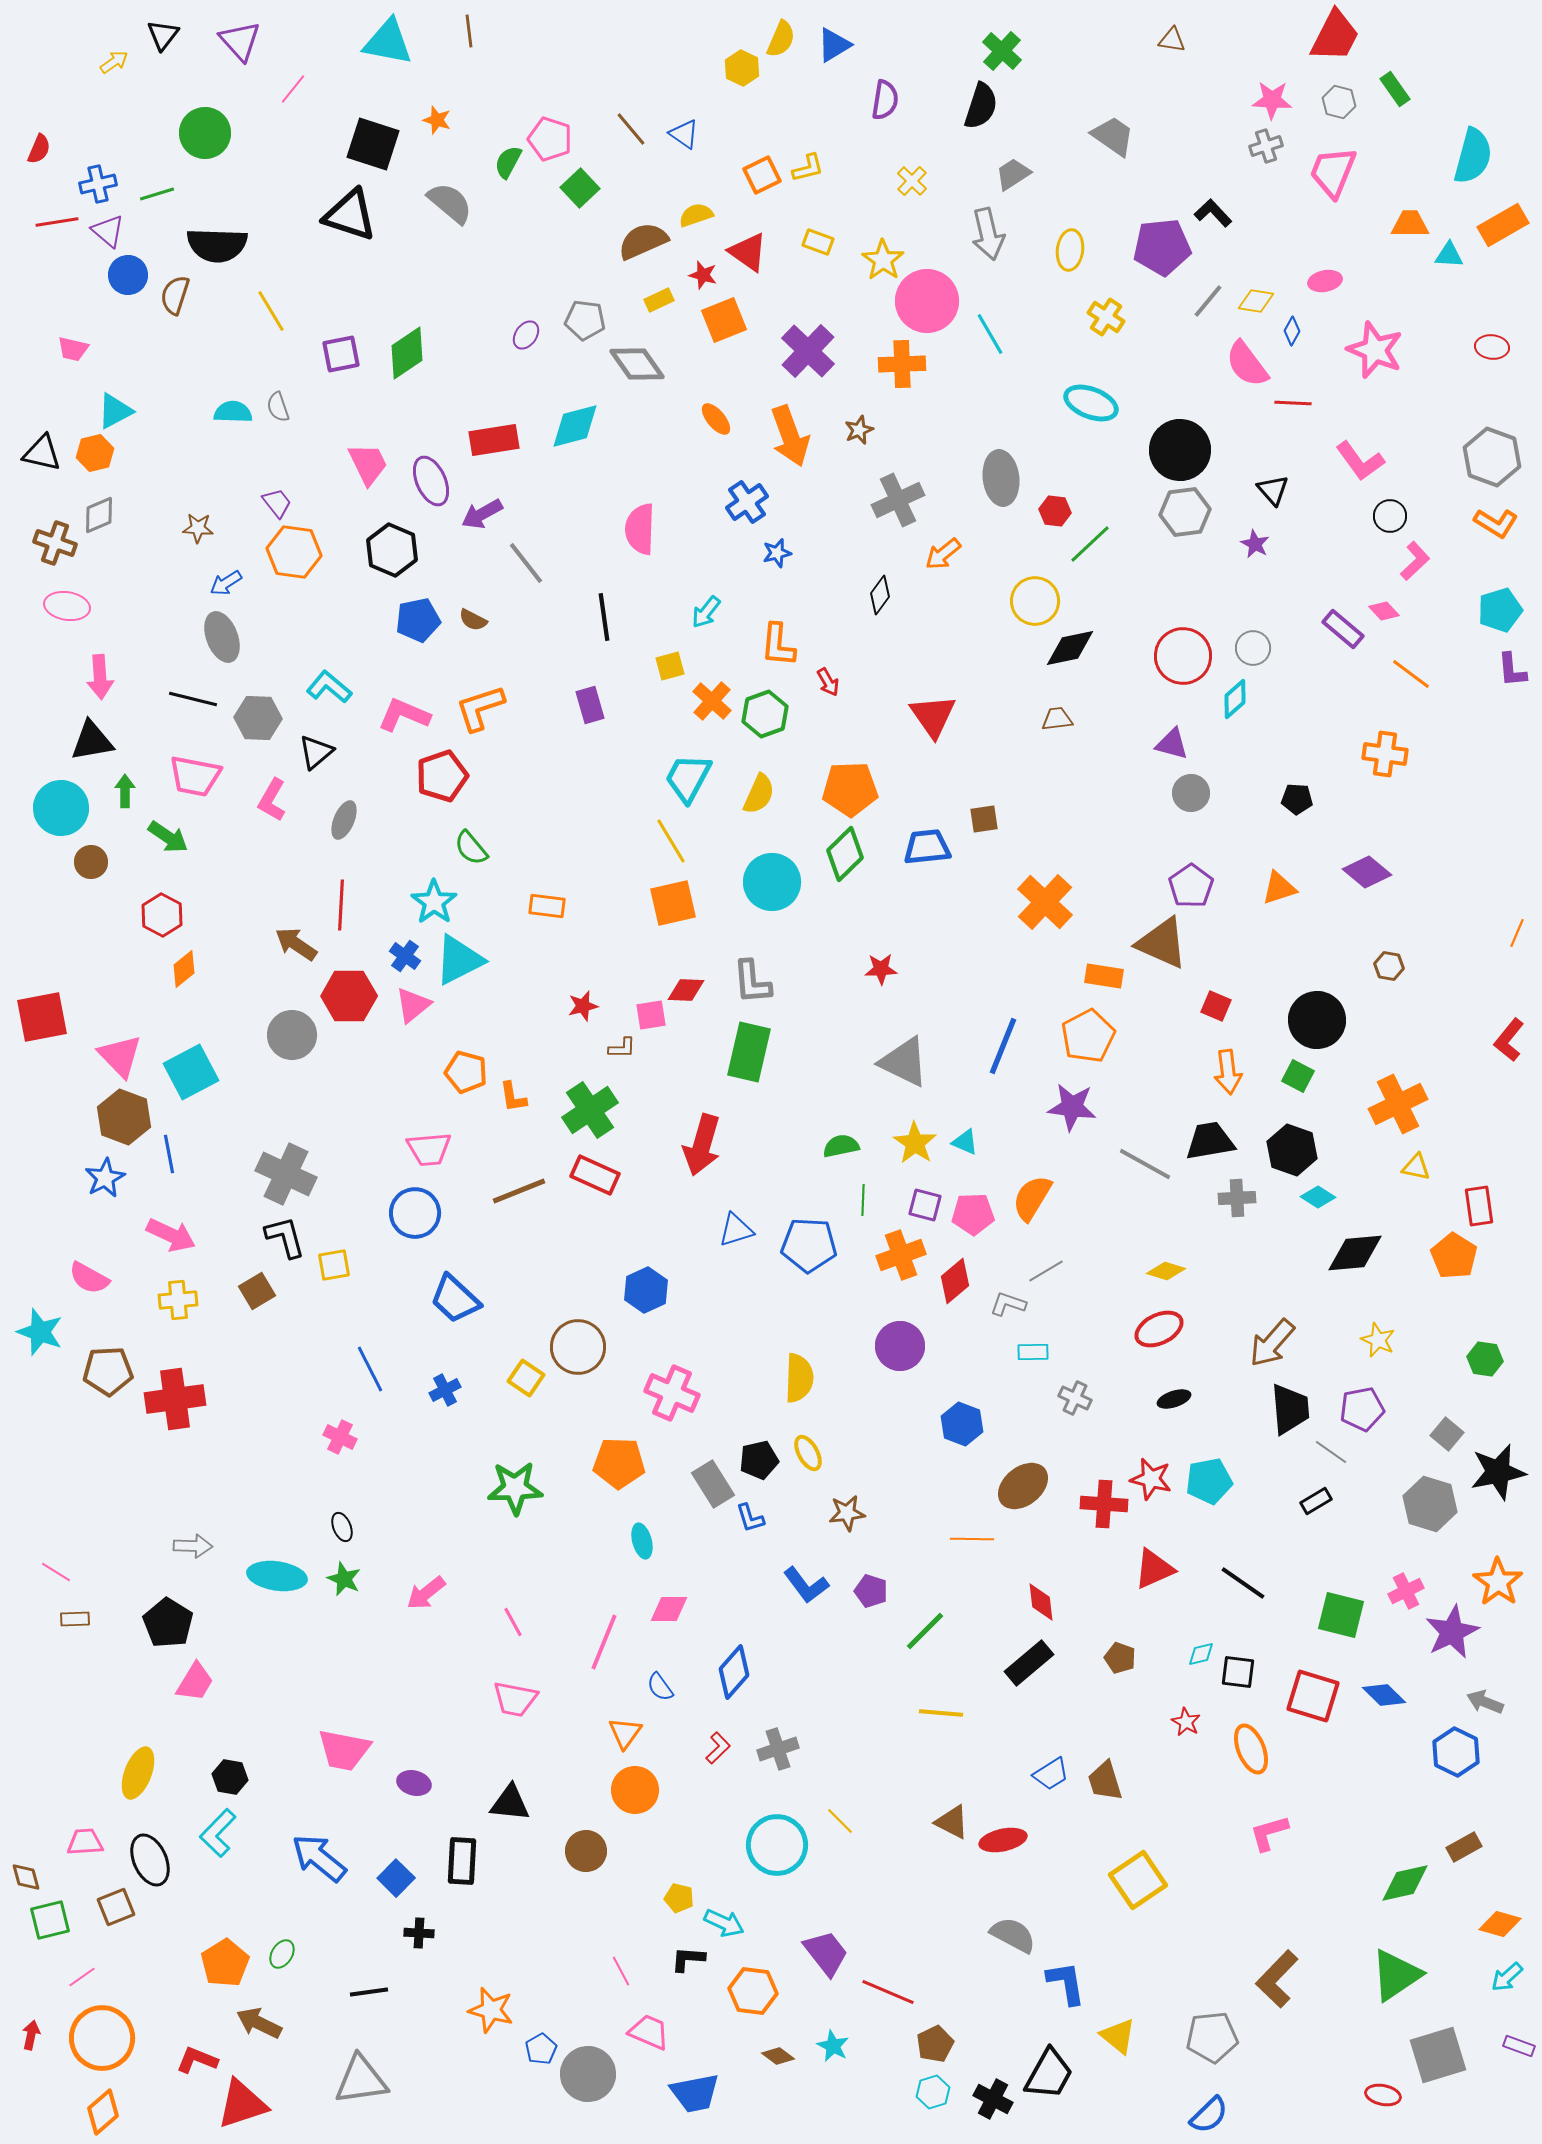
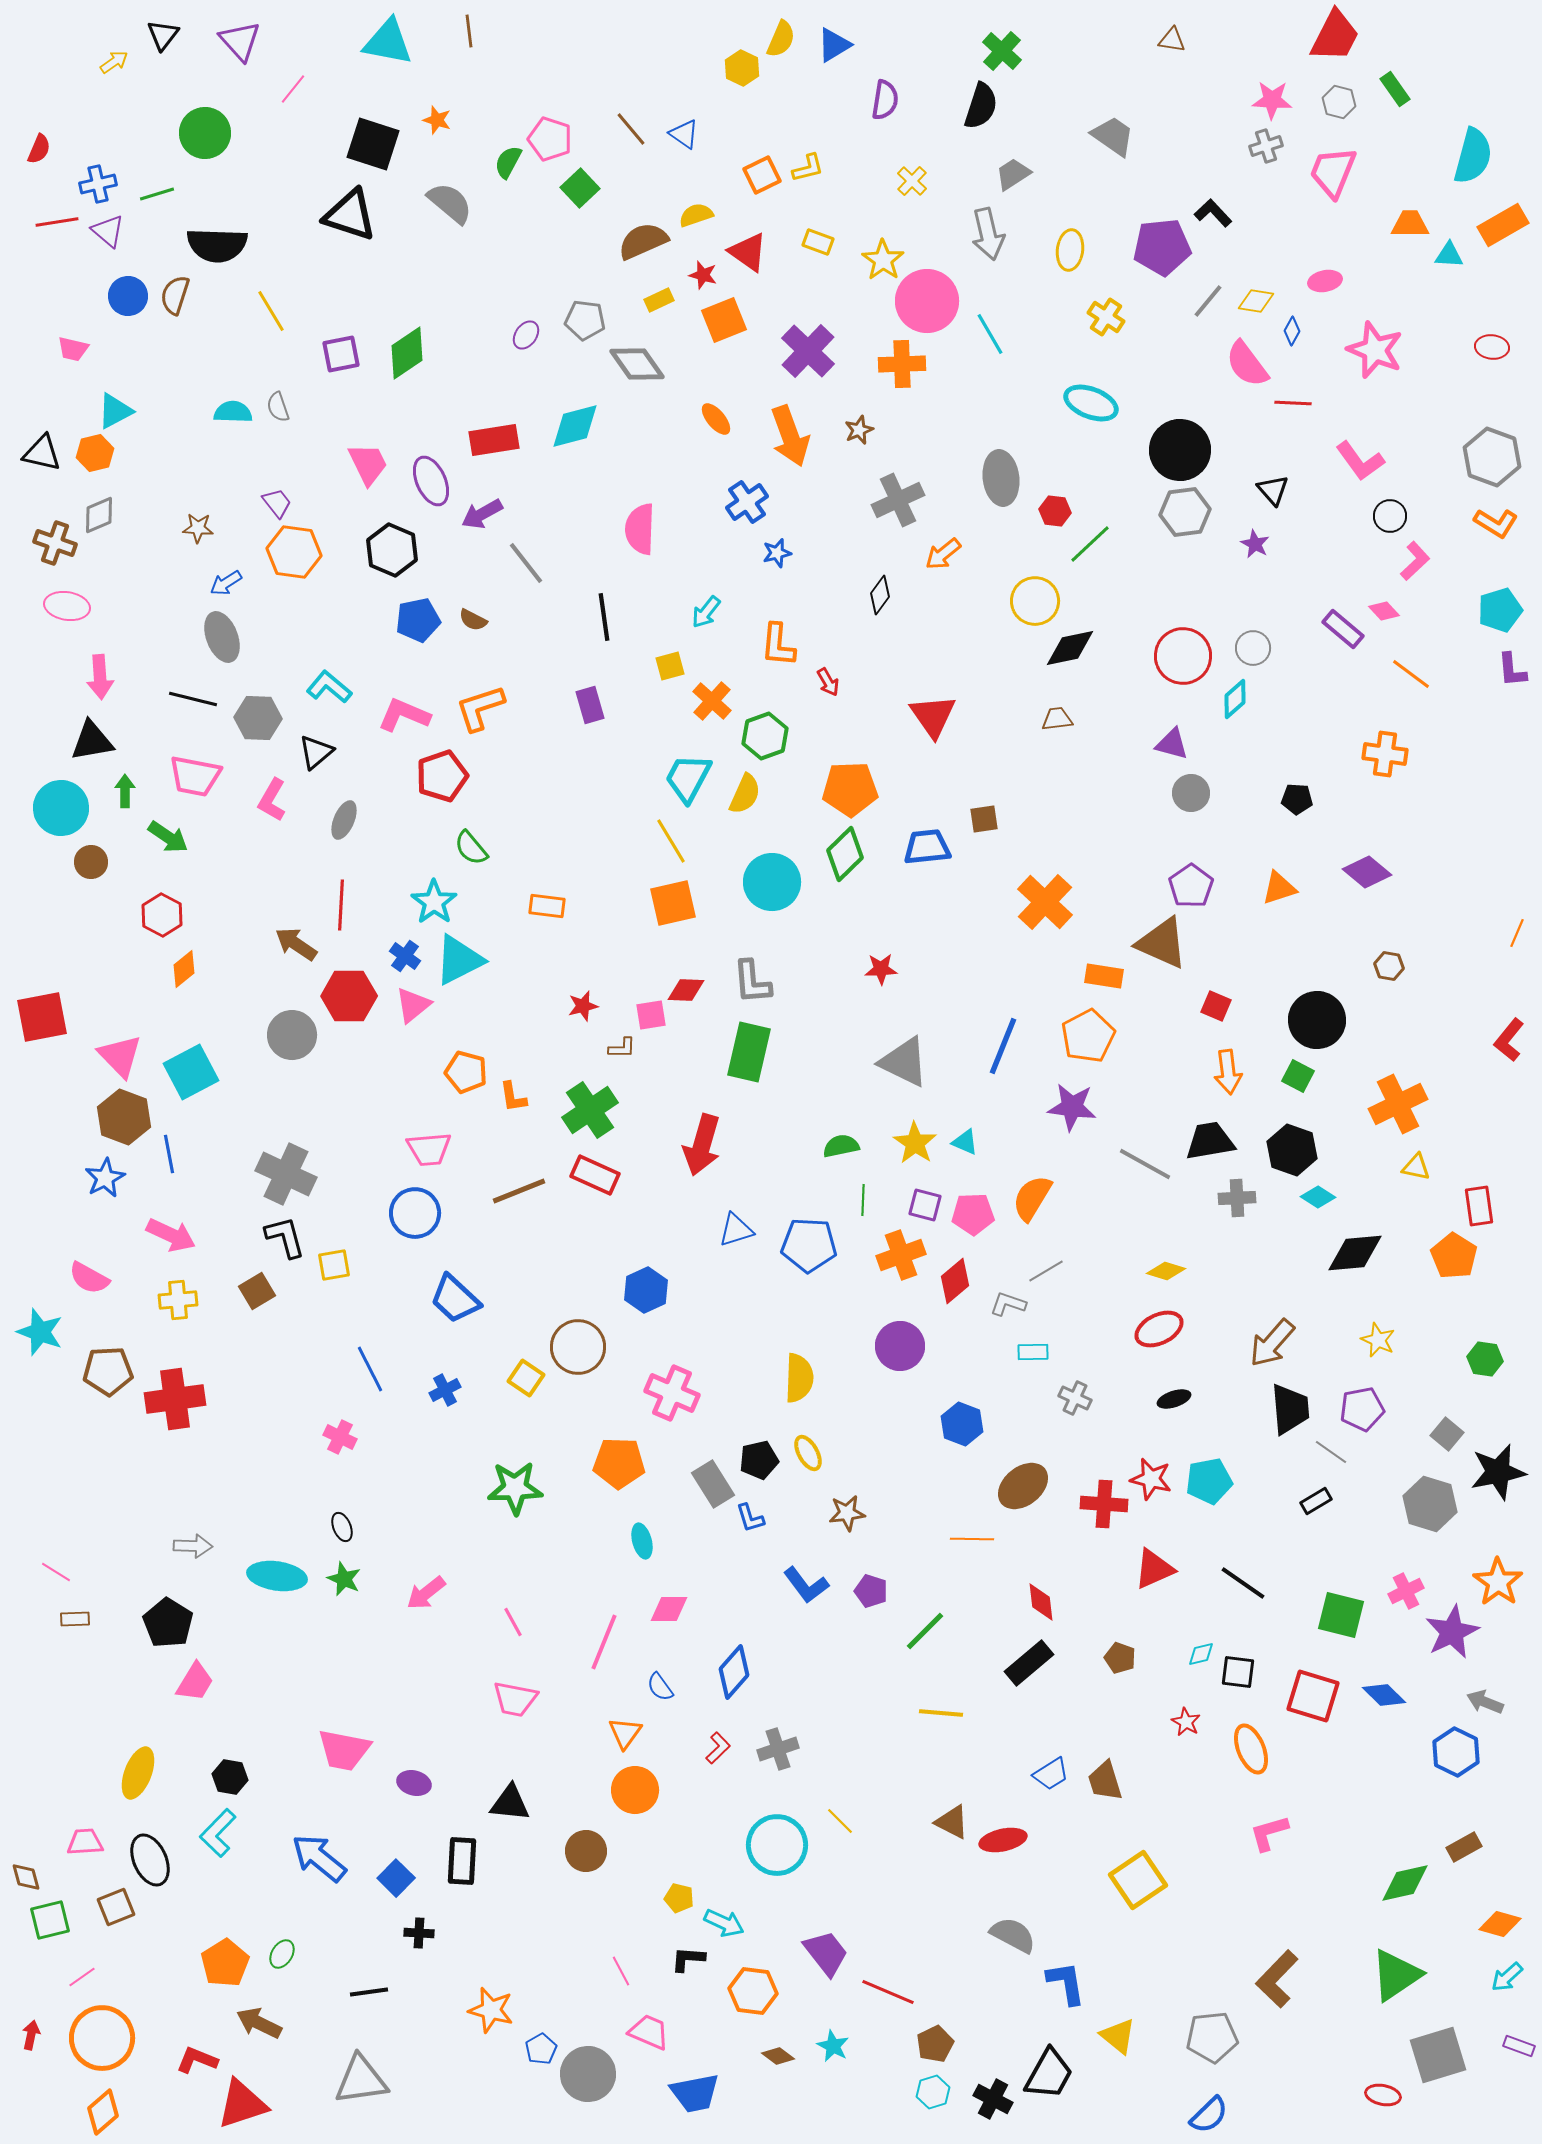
blue circle at (128, 275): moved 21 px down
green hexagon at (765, 714): moved 22 px down
yellow semicircle at (759, 794): moved 14 px left
